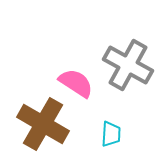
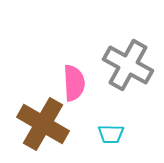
pink semicircle: moved 2 px left; rotated 54 degrees clockwise
cyan trapezoid: rotated 88 degrees clockwise
